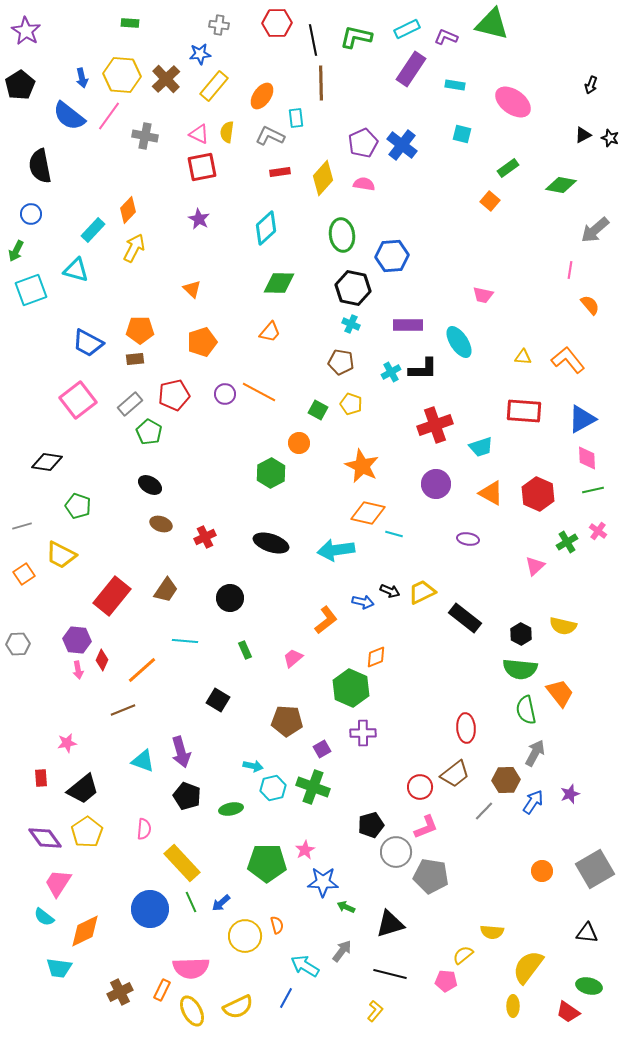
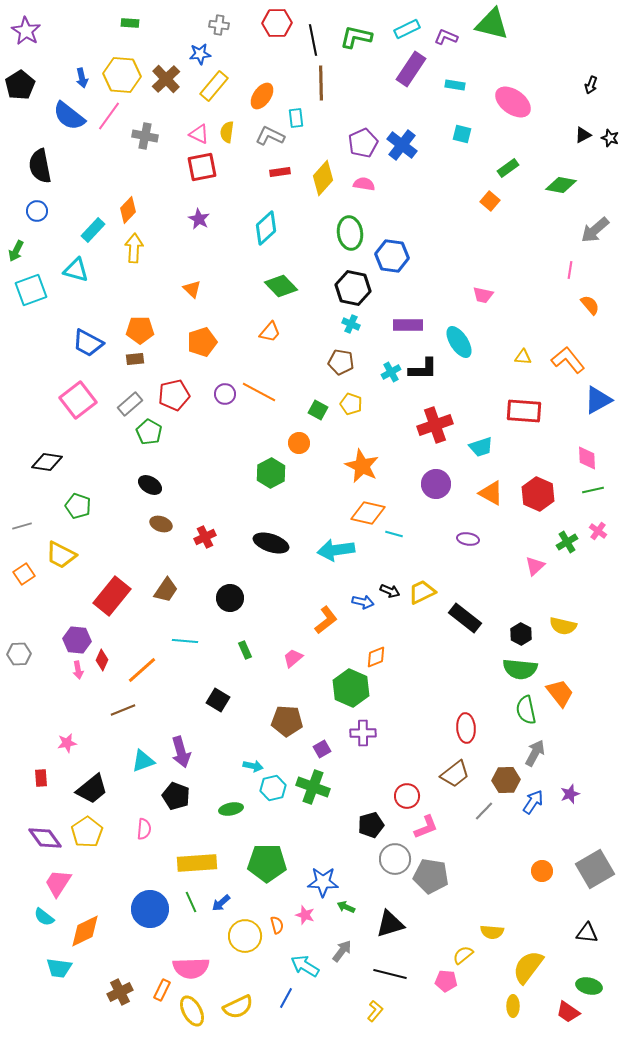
blue circle at (31, 214): moved 6 px right, 3 px up
green ellipse at (342, 235): moved 8 px right, 2 px up
yellow arrow at (134, 248): rotated 24 degrees counterclockwise
blue hexagon at (392, 256): rotated 12 degrees clockwise
green diamond at (279, 283): moved 2 px right, 3 px down; rotated 44 degrees clockwise
blue triangle at (582, 419): moved 16 px right, 19 px up
gray hexagon at (18, 644): moved 1 px right, 10 px down
cyan triangle at (143, 761): rotated 40 degrees counterclockwise
red circle at (420, 787): moved 13 px left, 9 px down
black trapezoid at (83, 789): moved 9 px right
black pentagon at (187, 796): moved 11 px left
pink star at (305, 850): moved 65 px down; rotated 24 degrees counterclockwise
gray circle at (396, 852): moved 1 px left, 7 px down
yellow rectangle at (182, 863): moved 15 px right; rotated 51 degrees counterclockwise
